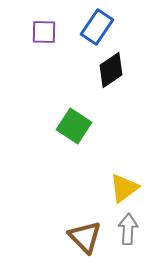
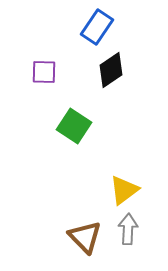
purple square: moved 40 px down
yellow triangle: moved 2 px down
